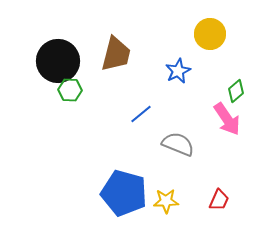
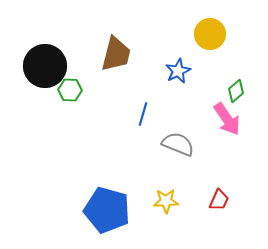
black circle: moved 13 px left, 5 px down
blue line: moved 2 px right; rotated 35 degrees counterclockwise
blue pentagon: moved 17 px left, 17 px down
